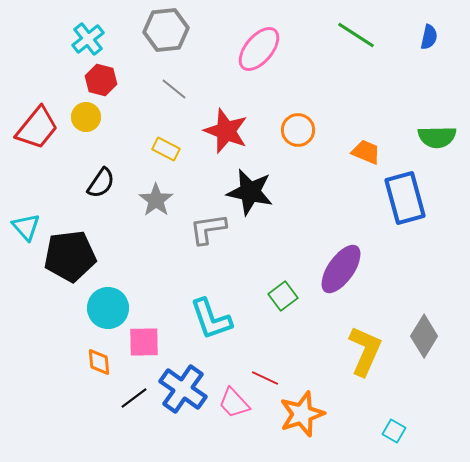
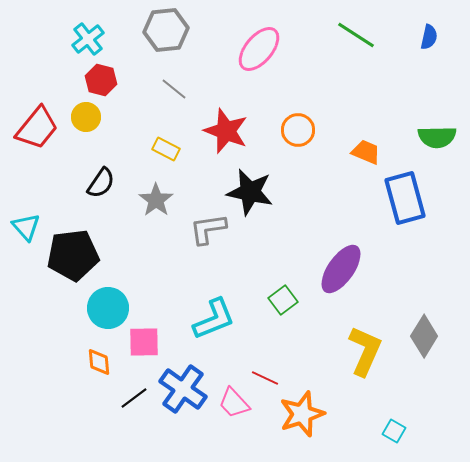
black pentagon: moved 3 px right, 1 px up
green square: moved 4 px down
cyan L-shape: moved 3 px right; rotated 93 degrees counterclockwise
